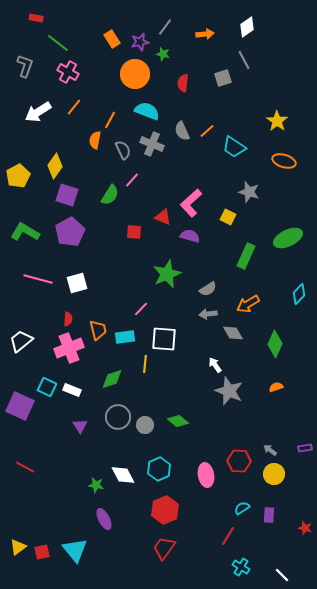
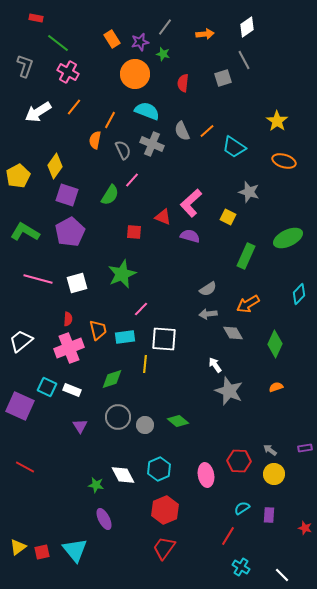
green star at (167, 274): moved 45 px left
